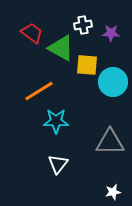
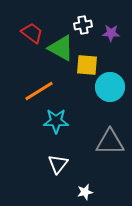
cyan circle: moved 3 px left, 5 px down
white star: moved 28 px left
